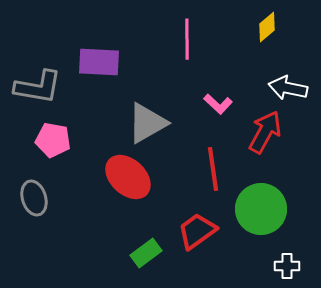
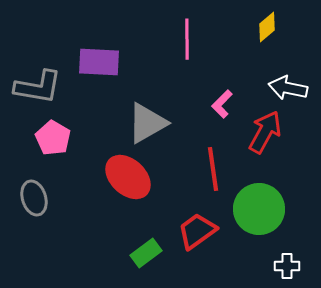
pink L-shape: moved 4 px right; rotated 92 degrees clockwise
pink pentagon: moved 2 px up; rotated 20 degrees clockwise
green circle: moved 2 px left
